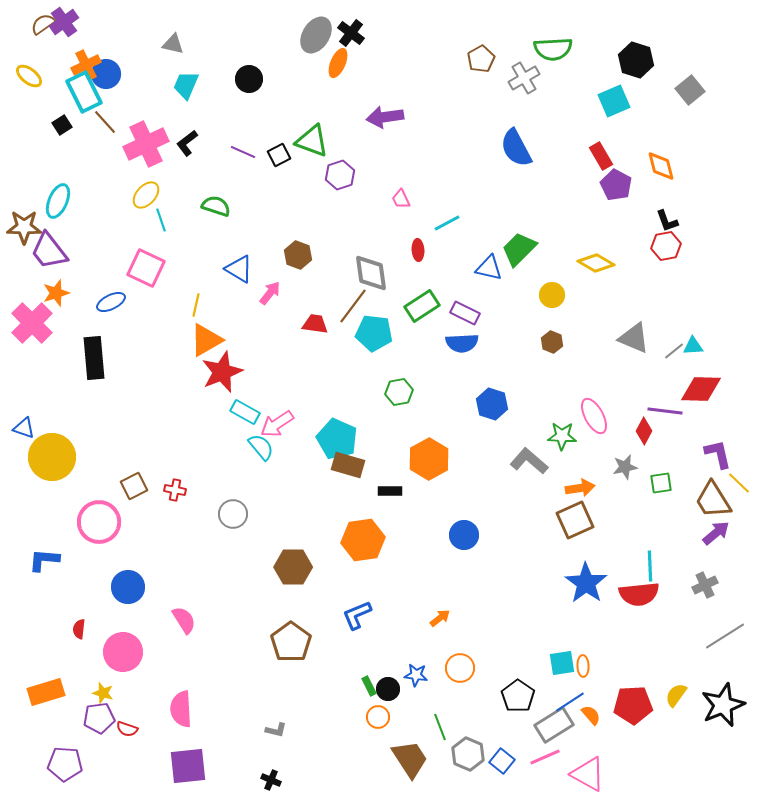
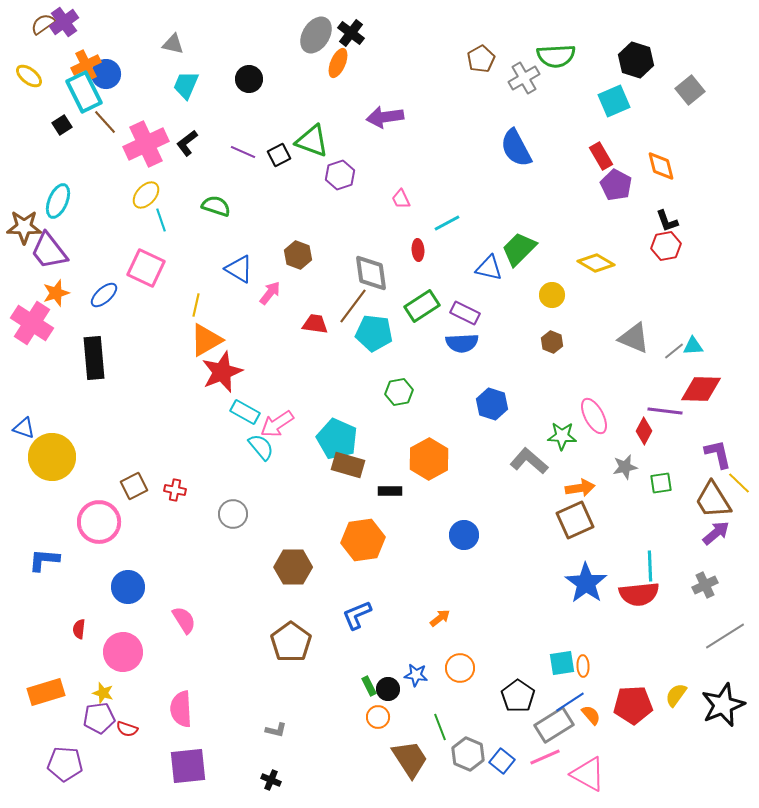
green semicircle at (553, 49): moved 3 px right, 7 px down
blue ellipse at (111, 302): moved 7 px left, 7 px up; rotated 16 degrees counterclockwise
pink cross at (32, 323): rotated 12 degrees counterclockwise
